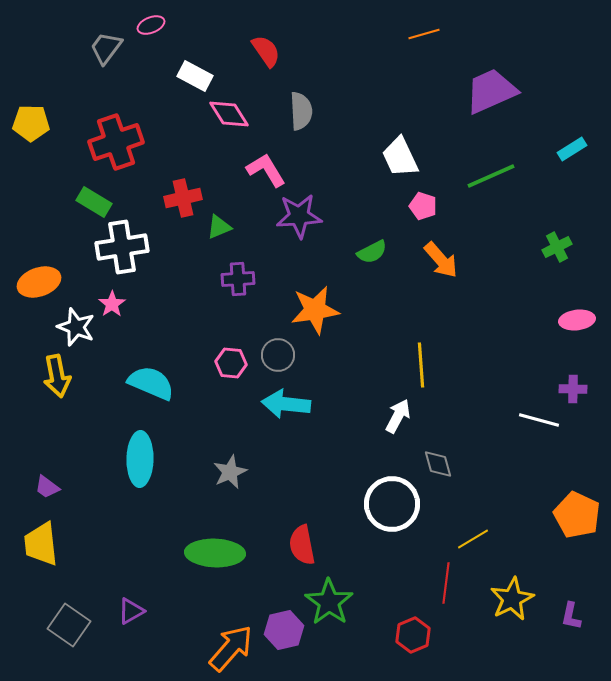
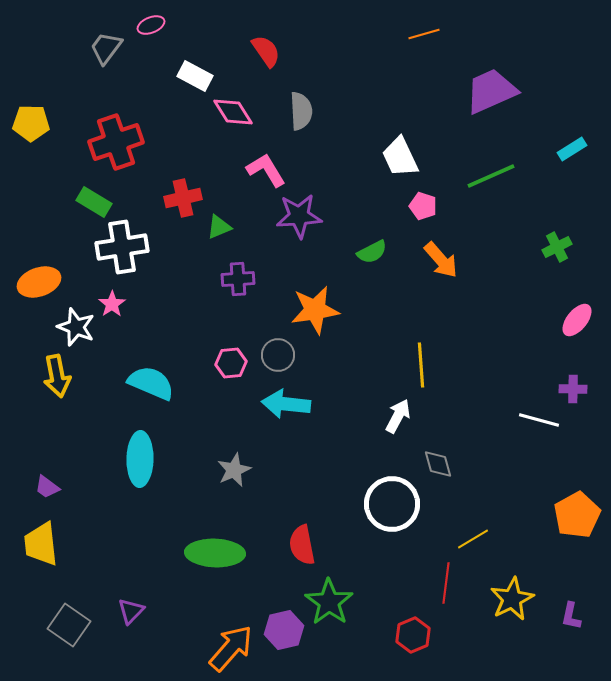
pink diamond at (229, 114): moved 4 px right, 2 px up
pink ellipse at (577, 320): rotated 44 degrees counterclockwise
pink hexagon at (231, 363): rotated 12 degrees counterclockwise
gray star at (230, 472): moved 4 px right, 2 px up
orange pentagon at (577, 515): rotated 18 degrees clockwise
purple triangle at (131, 611): rotated 16 degrees counterclockwise
